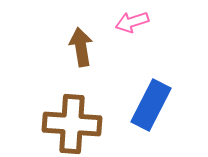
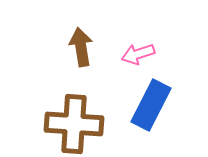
pink arrow: moved 6 px right, 32 px down
brown cross: moved 2 px right
